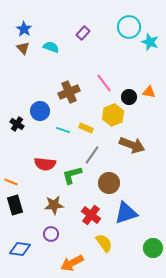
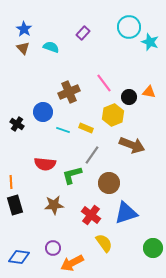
blue circle: moved 3 px right, 1 px down
orange line: rotated 64 degrees clockwise
purple circle: moved 2 px right, 14 px down
blue diamond: moved 1 px left, 8 px down
